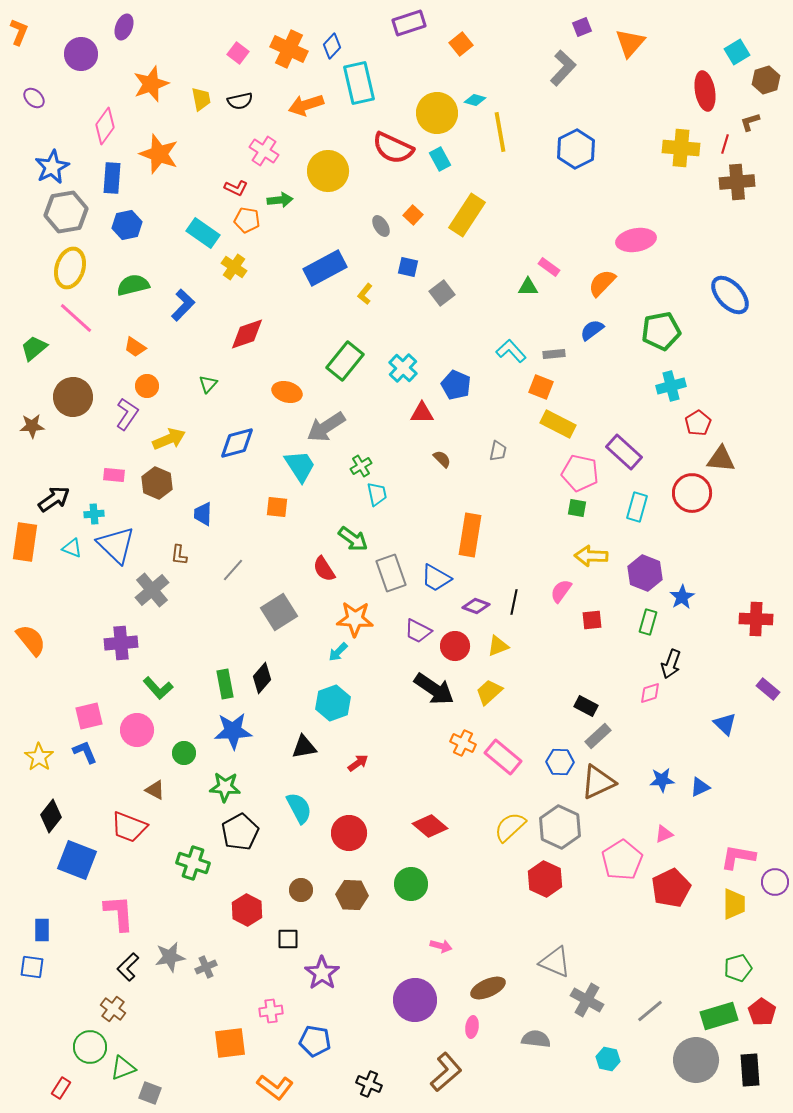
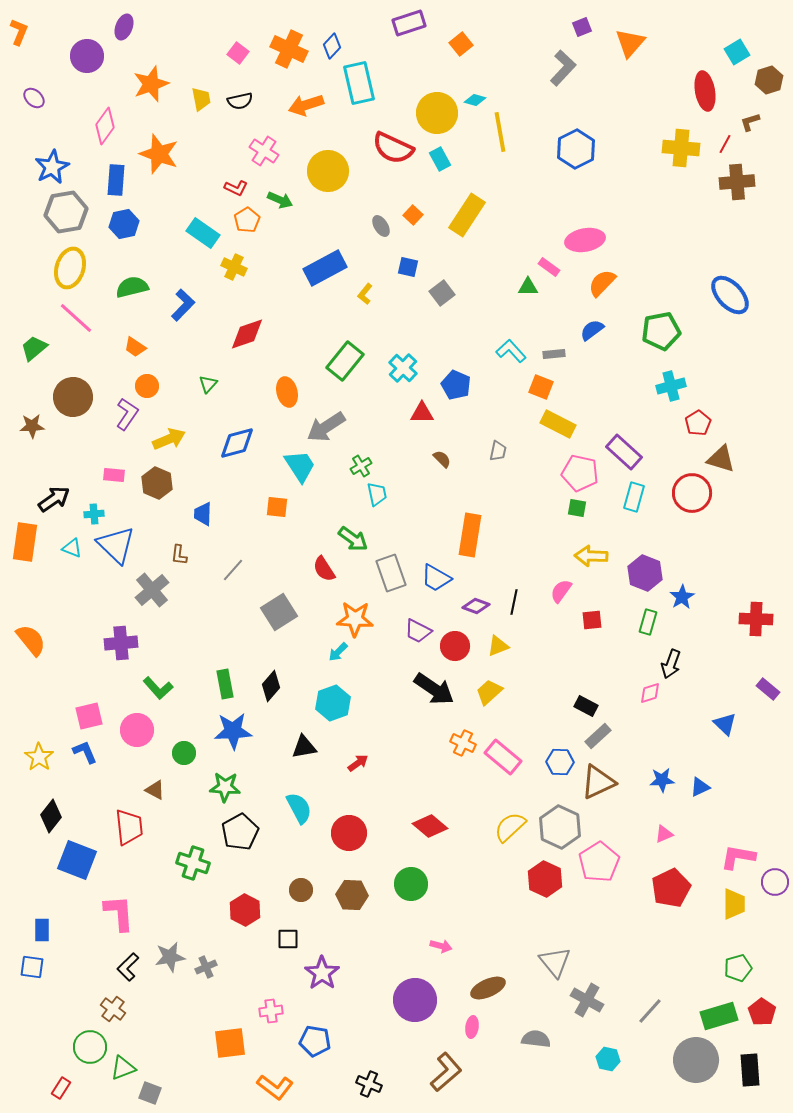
purple circle at (81, 54): moved 6 px right, 2 px down
brown hexagon at (766, 80): moved 3 px right
red line at (725, 144): rotated 12 degrees clockwise
blue rectangle at (112, 178): moved 4 px right, 2 px down
green arrow at (280, 200): rotated 30 degrees clockwise
orange pentagon at (247, 220): rotated 30 degrees clockwise
blue hexagon at (127, 225): moved 3 px left, 1 px up
pink ellipse at (636, 240): moved 51 px left
yellow cross at (234, 267): rotated 10 degrees counterclockwise
green semicircle at (133, 285): moved 1 px left, 2 px down
orange ellipse at (287, 392): rotated 60 degrees clockwise
brown triangle at (721, 459): rotated 12 degrees clockwise
cyan rectangle at (637, 507): moved 3 px left, 10 px up
black diamond at (262, 678): moved 9 px right, 8 px down
red trapezoid at (129, 827): rotated 117 degrees counterclockwise
pink pentagon at (622, 860): moved 23 px left, 2 px down
red hexagon at (247, 910): moved 2 px left
gray triangle at (555, 962): rotated 28 degrees clockwise
gray line at (650, 1011): rotated 8 degrees counterclockwise
